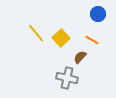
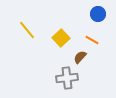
yellow line: moved 9 px left, 3 px up
gray cross: rotated 20 degrees counterclockwise
